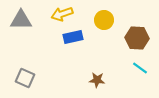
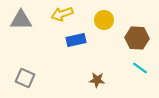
blue rectangle: moved 3 px right, 3 px down
